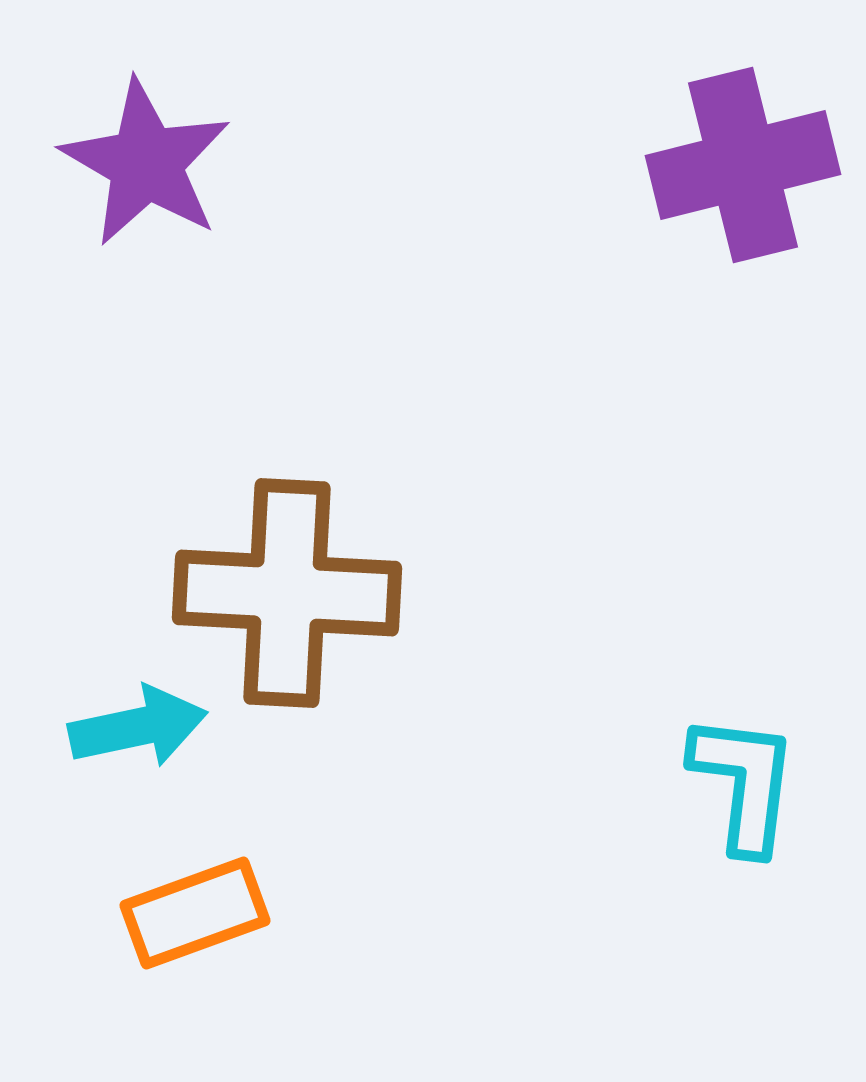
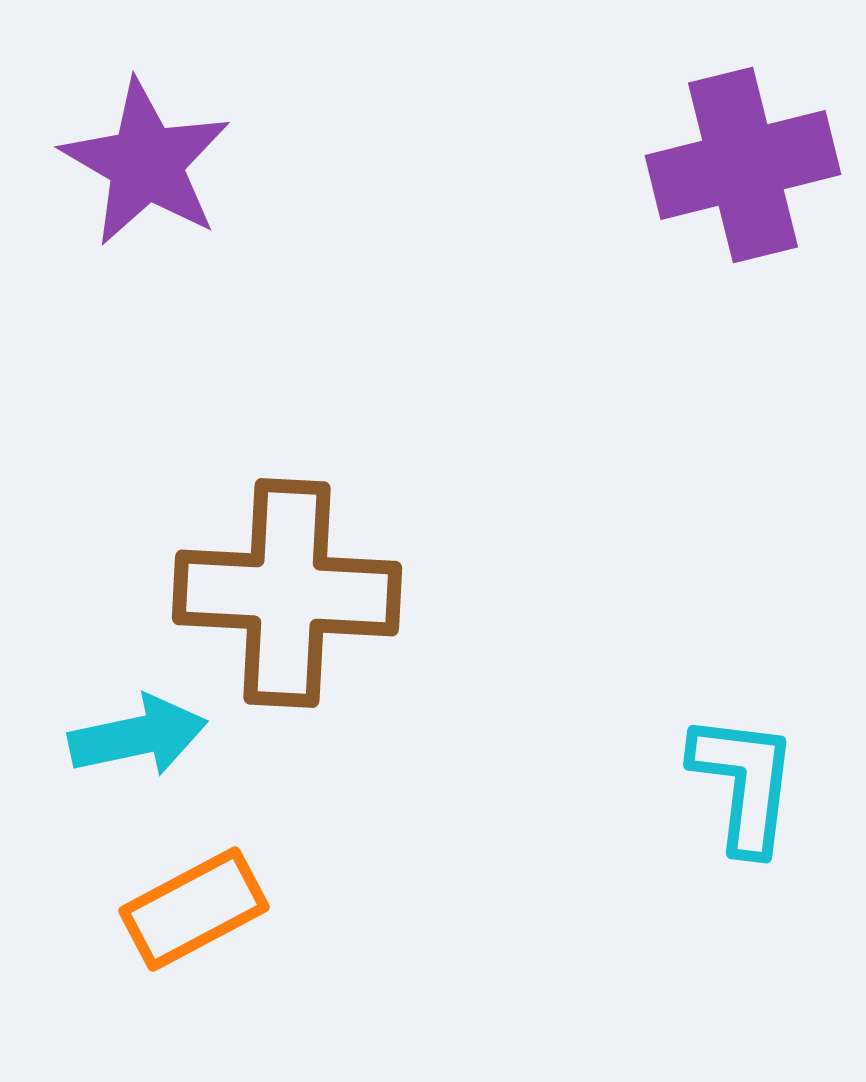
cyan arrow: moved 9 px down
orange rectangle: moved 1 px left, 4 px up; rotated 8 degrees counterclockwise
